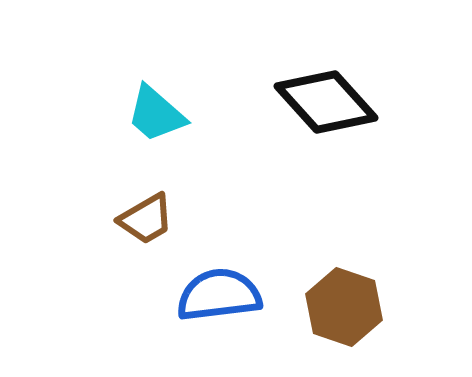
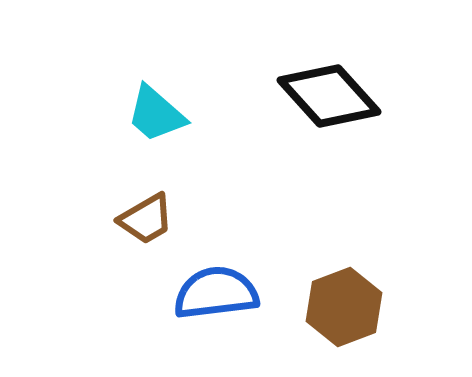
black diamond: moved 3 px right, 6 px up
blue semicircle: moved 3 px left, 2 px up
brown hexagon: rotated 20 degrees clockwise
